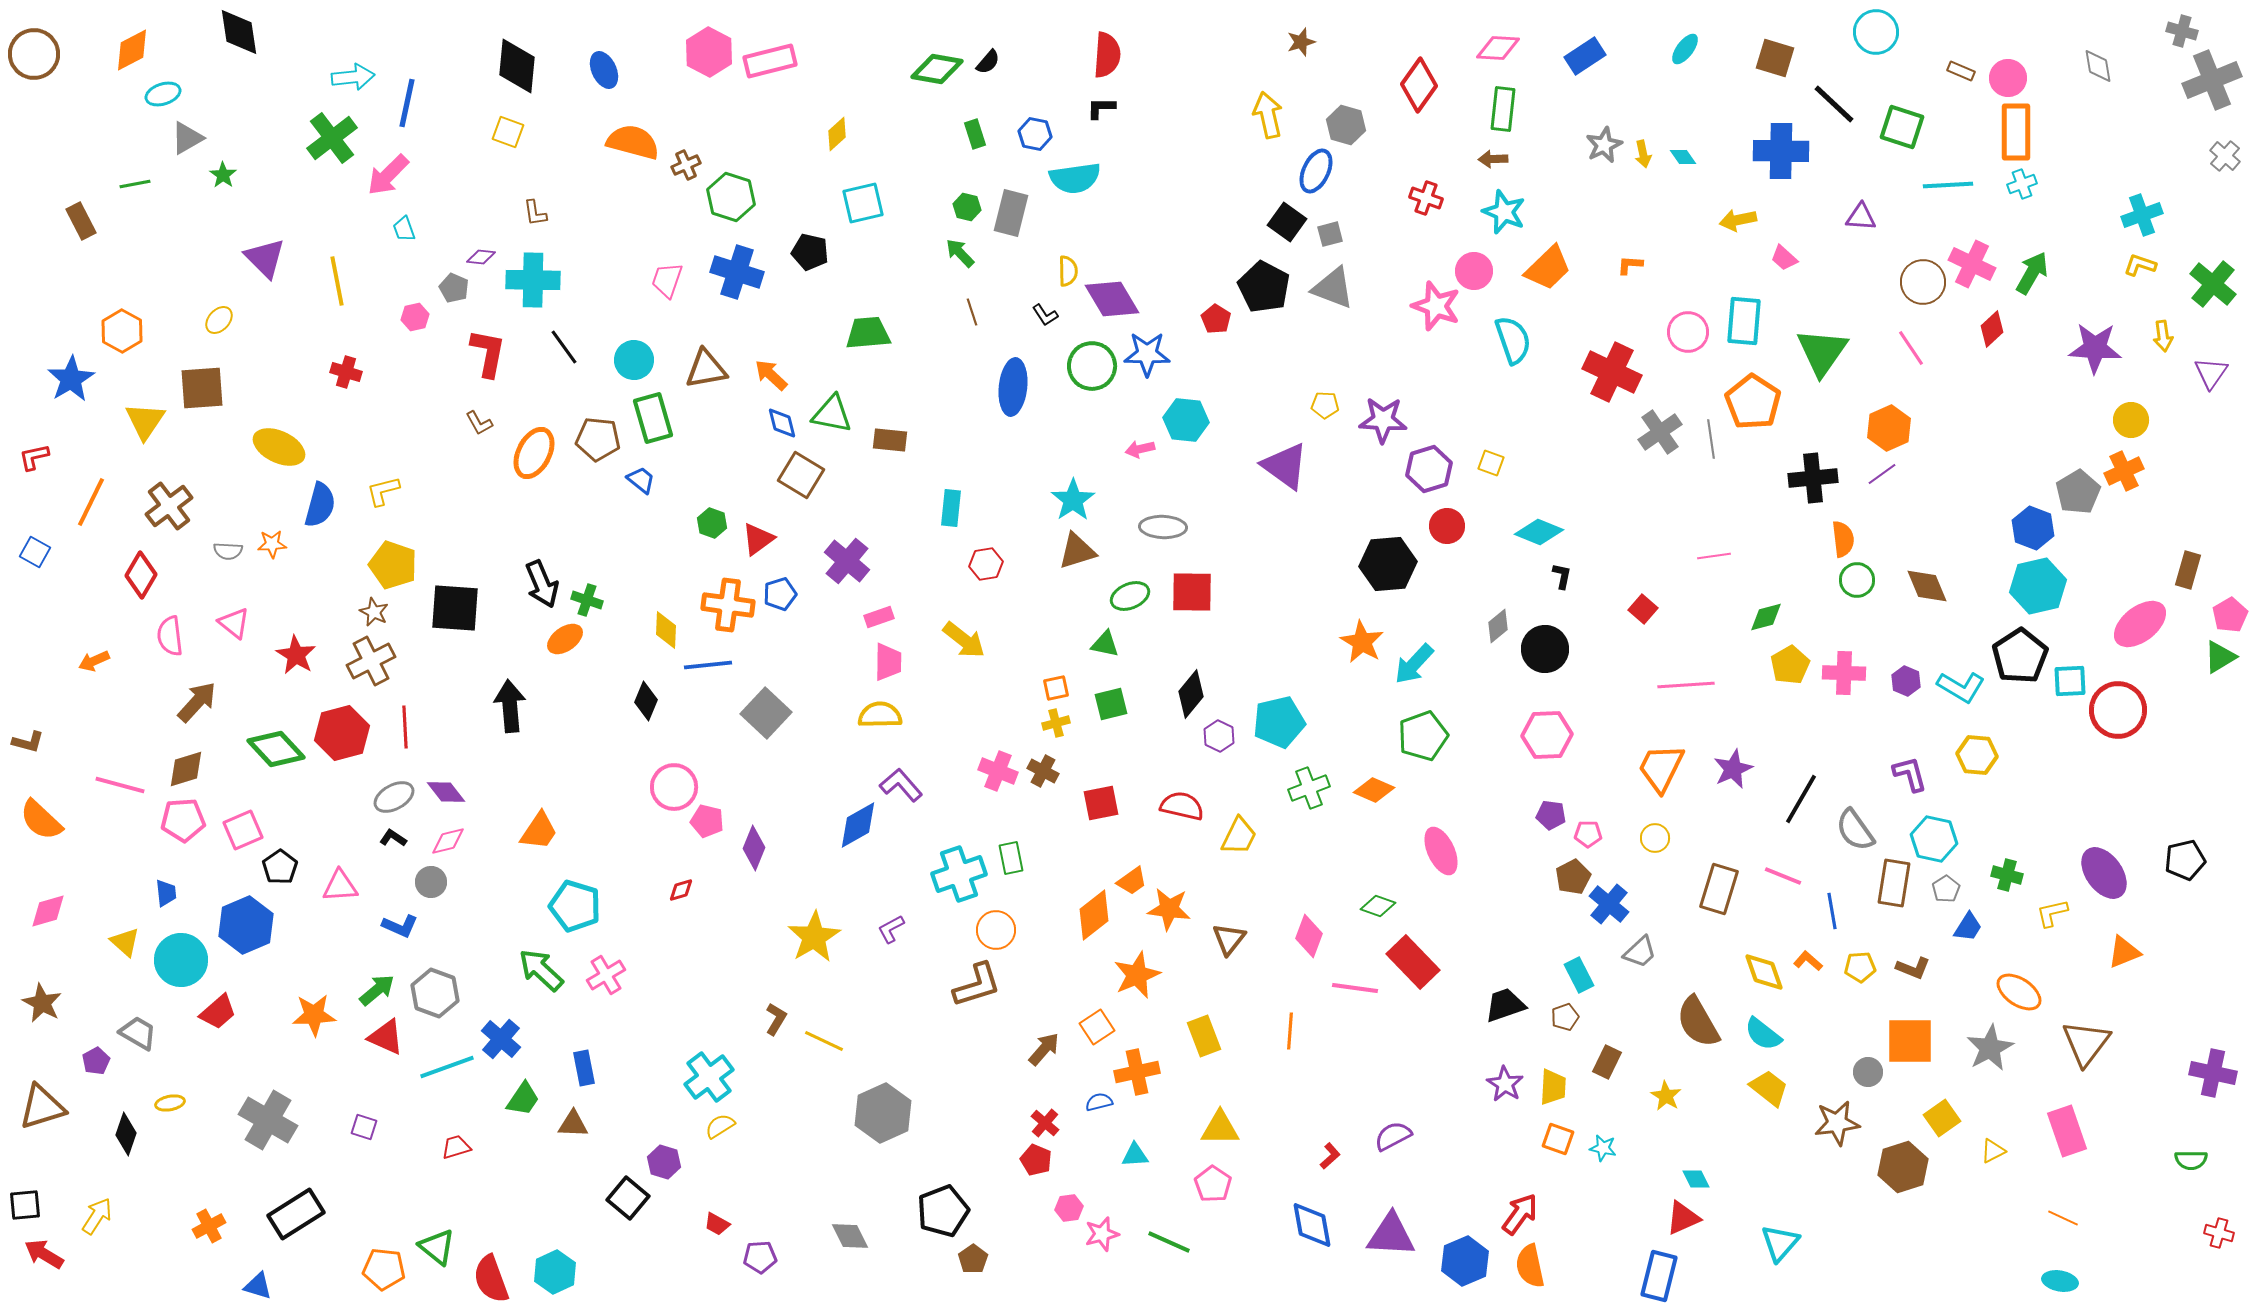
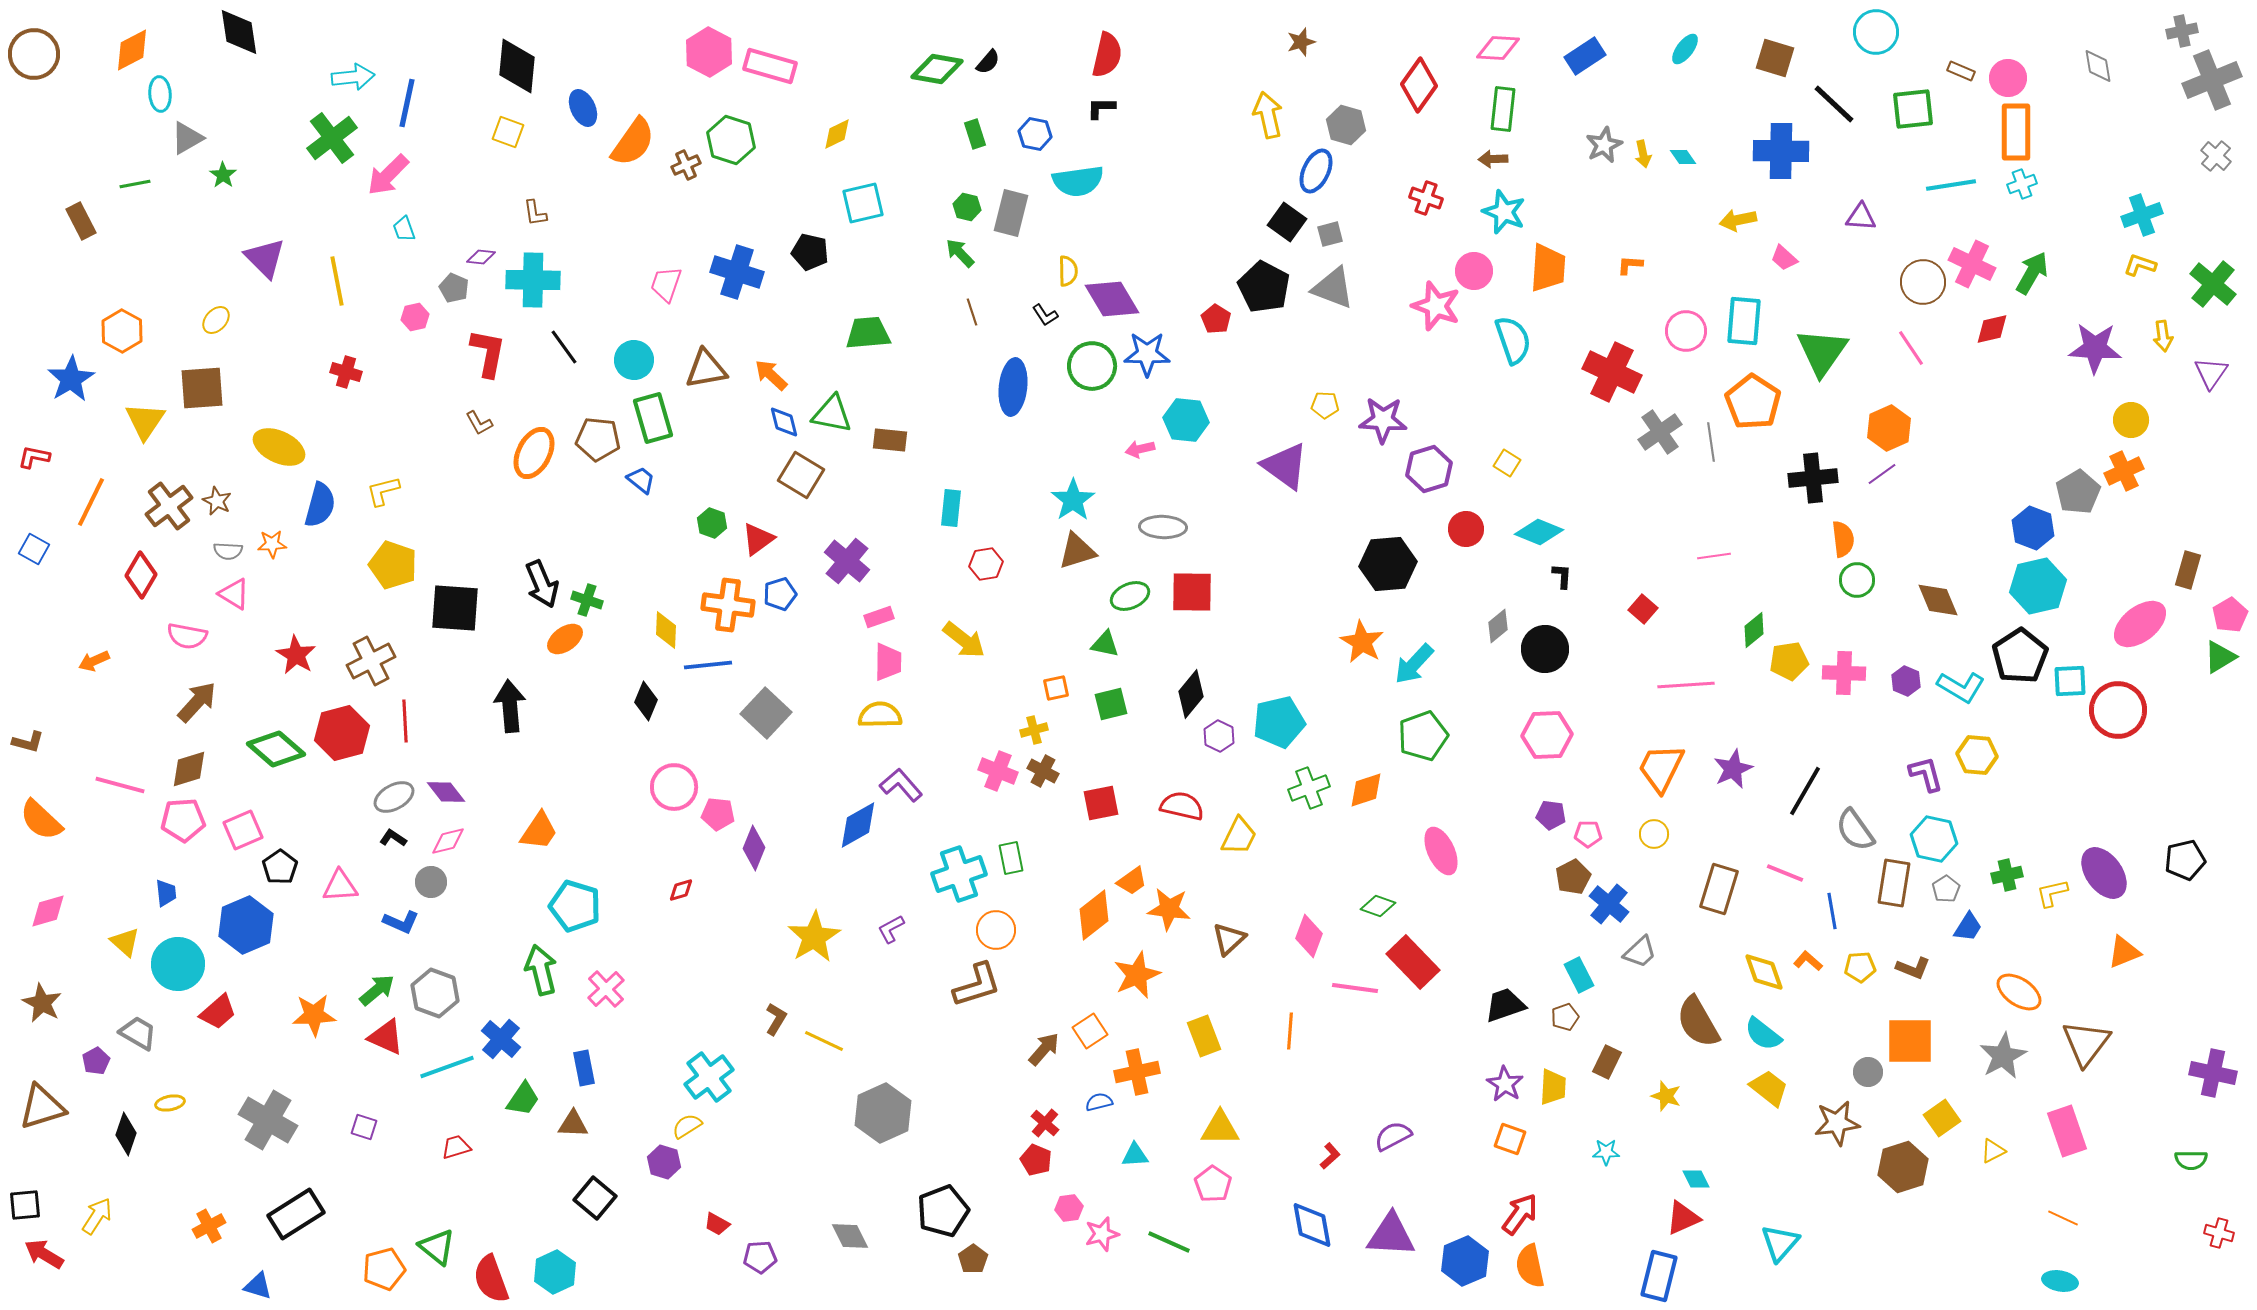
gray cross at (2182, 31): rotated 28 degrees counterclockwise
red semicircle at (1107, 55): rotated 9 degrees clockwise
pink rectangle at (770, 61): moved 5 px down; rotated 30 degrees clockwise
blue ellipse at (604, 70): moved 21 px left, 38 px down
cyan ellipse at (163, 94): moved 3 px left; rotated 76 degrees counterclockwise
green square at (1902, 127): moved 11 px right, 18 px up; rotated 24 degrees counterclockwise
yellow diamond at (837, 134): rotated 16 degrees clockwise
orange semicircle at (633, 142): rotated 110 degrees clockwise
gray cross at (2225, 156): moved 9 px left
cyan semicircle at (1075, 178): moved 3 px right, 3 px down
cyan line at (1948, 185): moved 3 px right; rotated 6 degrees counterclockwise
green hexagon at (731, 197): moved 57 px up
orange trapezoid at (1548, 268): rotated 42 degrees counterclockwise
pink trapezoid at (667, 280): moved 1 px left, 4 px down
yellow ellipse at (219, 320): moved 3 px left
red diamond at (1992, 329): rotated 30 degrees clockwise
pink circle at (1688, 332): moved 2 px left, 1 px up
blue diamond at (782, 423): moved 2 px right, 1 px up
gray line at (1711, 439): moved 3 px down
red L-shape at (34, 457): rotated 24 degrees clockwise
yellow square at (1491, 463): moved 16 px right; rotated 12 degrees clockwise
red circle at (1447, 526): moved 19 px right, 3 px down
blue square at (35, 552): moved 1 px left, 3 px up
black L-shape at (1562, 576): rotated 8 degrees counterclockwise
brown diamond at (1927, 586): moved 11 px right, 14 px down
brown star at (374, 612): moved 157 px left, 111 px up
green diamond at (1766, 617): moved 12 px left, 13 px down; rotated 24 degrees counterclockwise
pink triangle at (234, 623): moved 29 px up; rotated 8 degrees counterclockwise
pink semicircle at (170, 636): moved 17 px right; rotated 72 degrees counterclockwise
yellow pentagon at (1790, 665): moved 1 px left, 4 px up; rotated 21 degrees clockwise
yellow cross at (1056, 723): moved 22 px left, 7 px down
red line at (405, 727): moved 6 px up
green diamond at (276, 749): rotated 6 degrees counterclockwise
brown diamond at (186, 769): moved 3 px right
purple L-shape at (1910, 774): moved 16 px right
orange diamond at (1374, 790): moved 8 px left; rotated 42 degrees counterclockwise
black line at (1801, 799): moved 4 px right, 8 px up
pink pentagon at (707, 821): moved 11 px right, 7 px up; rotated 8 degrees counterclockwise
yellow circle at (1655, 838): moved 1 px left, 4 px up
green cross at (2007, 875): rotated 28 degrees counterclockwise
pink line at (1783, 876): moved 2 px right, 3 px up
yellow L-shape at (2052, 913): moved 20 px up
blue L-shape at (400, 926): moved 1 px right, 4 px up
brown triangle at (1229, 939): rotated 9 degrees clockwise
cyan circle at (181, 960): moved 3 px left, 4 px down
green arrow at (541, 970): rotated 33 degrees clockwise
pink cross at (606, 975): moved 14 px down; rotated 12 degrees counterclockwise
orange square at (1097, 1027): moved 7 px left, 4 px down
gray star at (1990, 1048): moved 13 px right, 8 px down
yellow star at (1666, 1096): rotated 12 degrees counterclockwise
yellow semicircle at (720, 1126): moved 33 px left
orange square at (1558, 1139): moved 48 px left
cyan star at (1603, 1148): moved 3 px right, 4 px down; rotated 12 degrees counterclockwise
black square at (628, 1198): moved 33 px left
orange pentagon at (384, 1269): rotated 21 degrees counterclockwise
